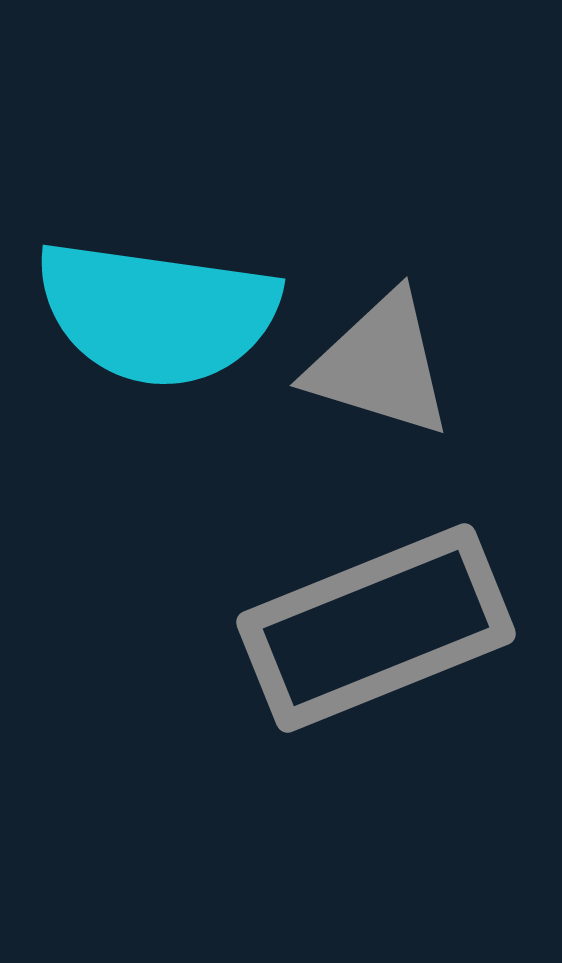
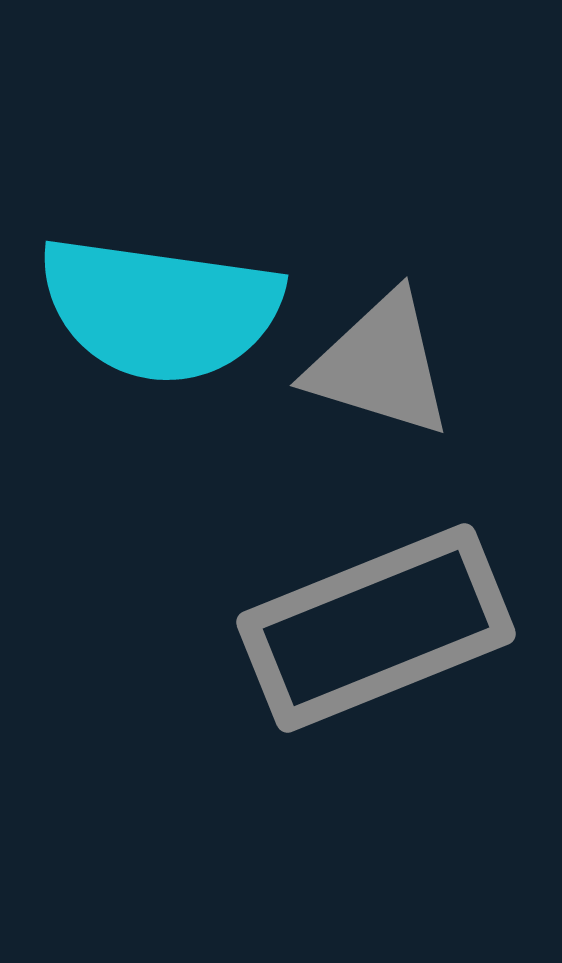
cyan semicircle: moved 3 px right, 4 px up
